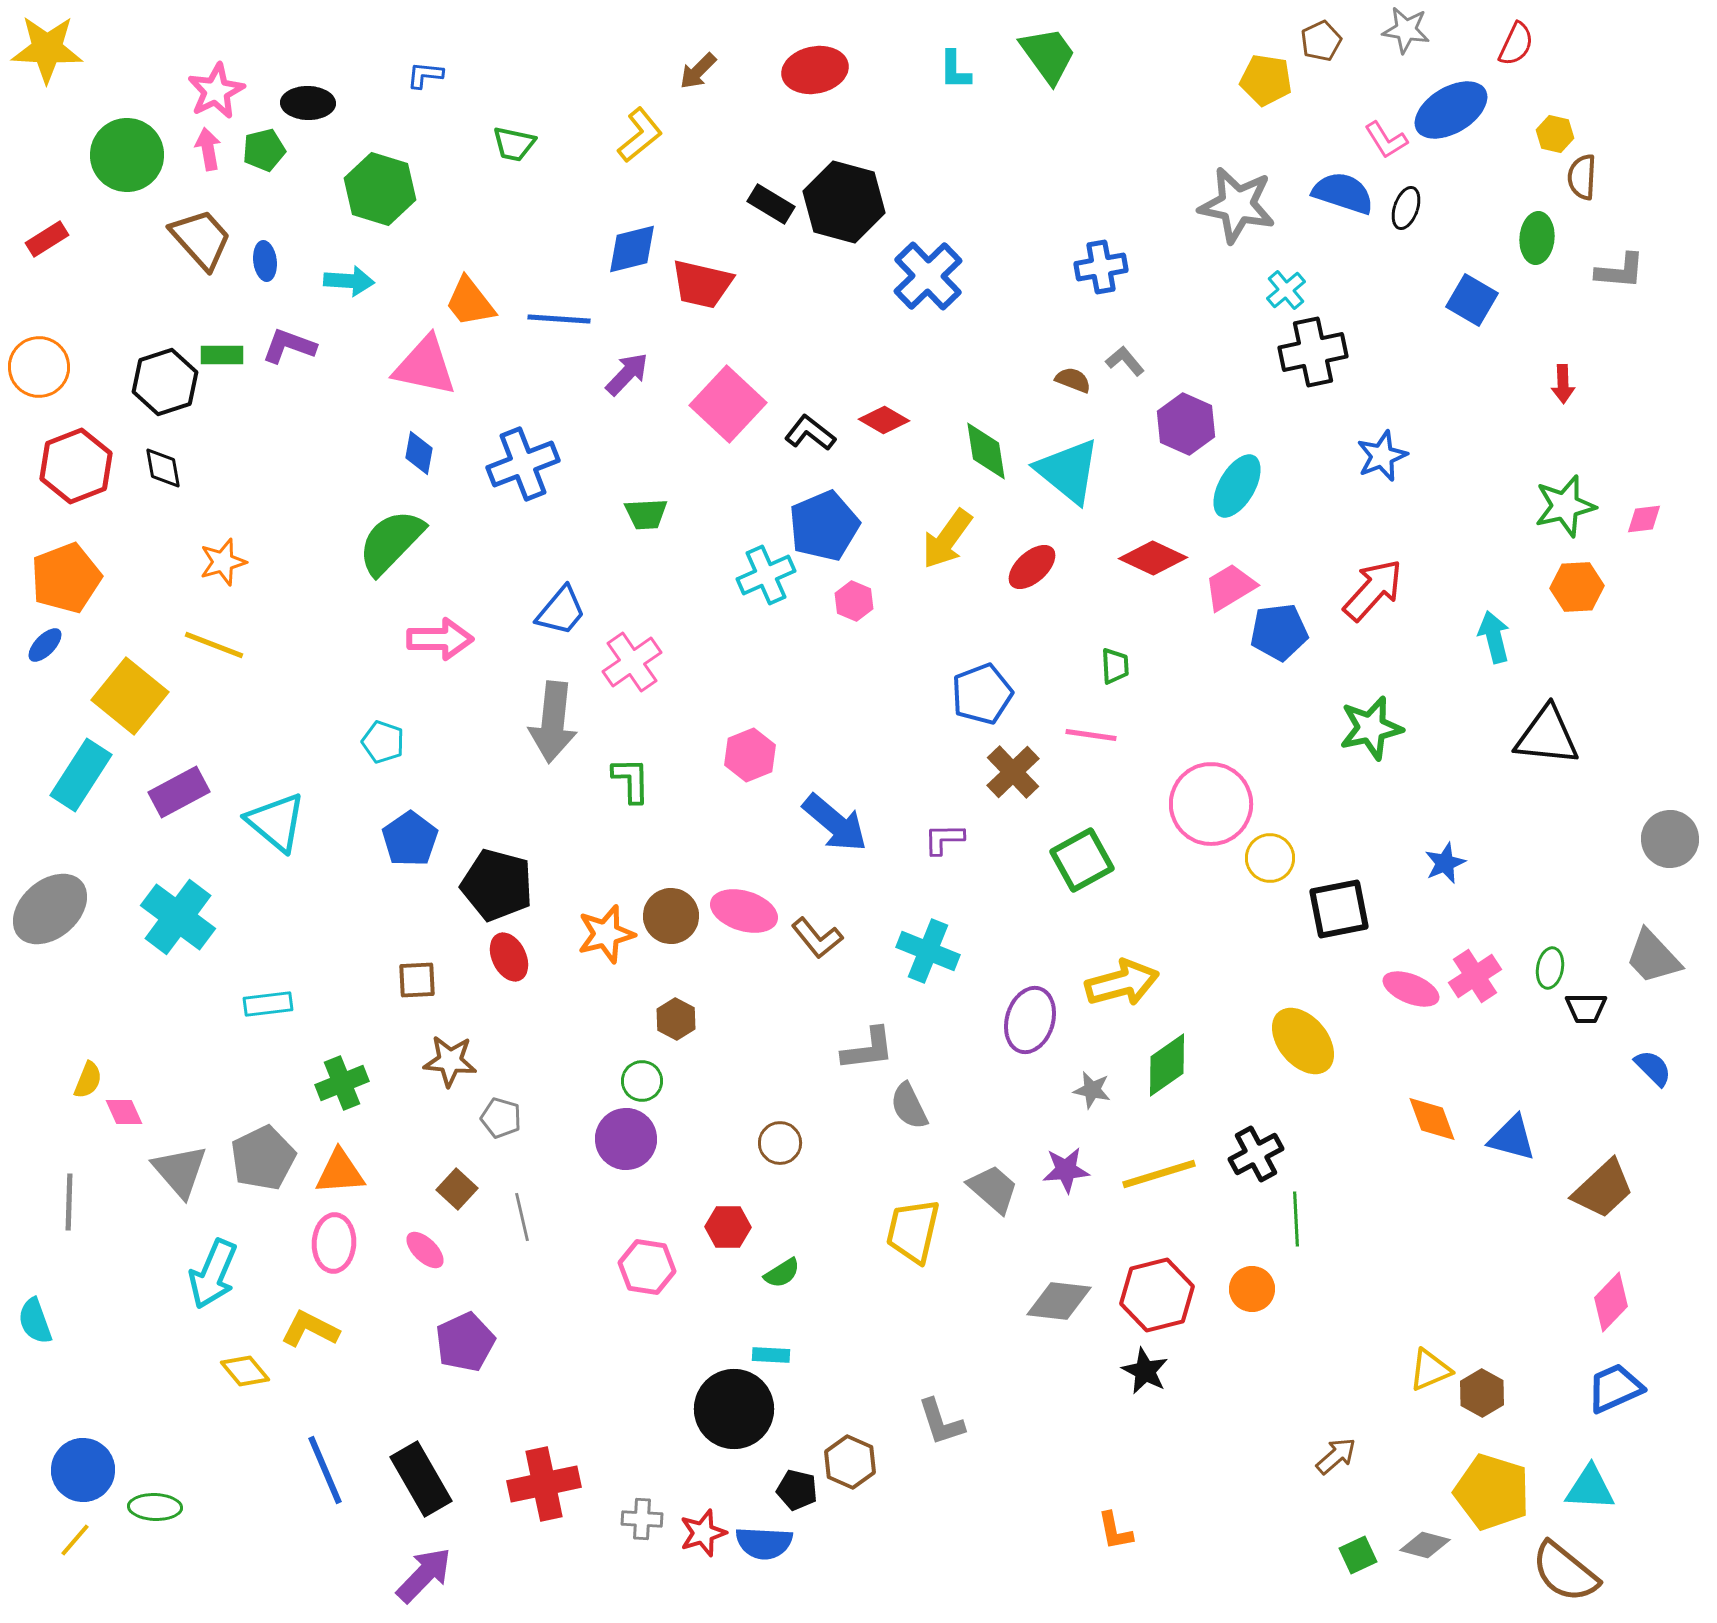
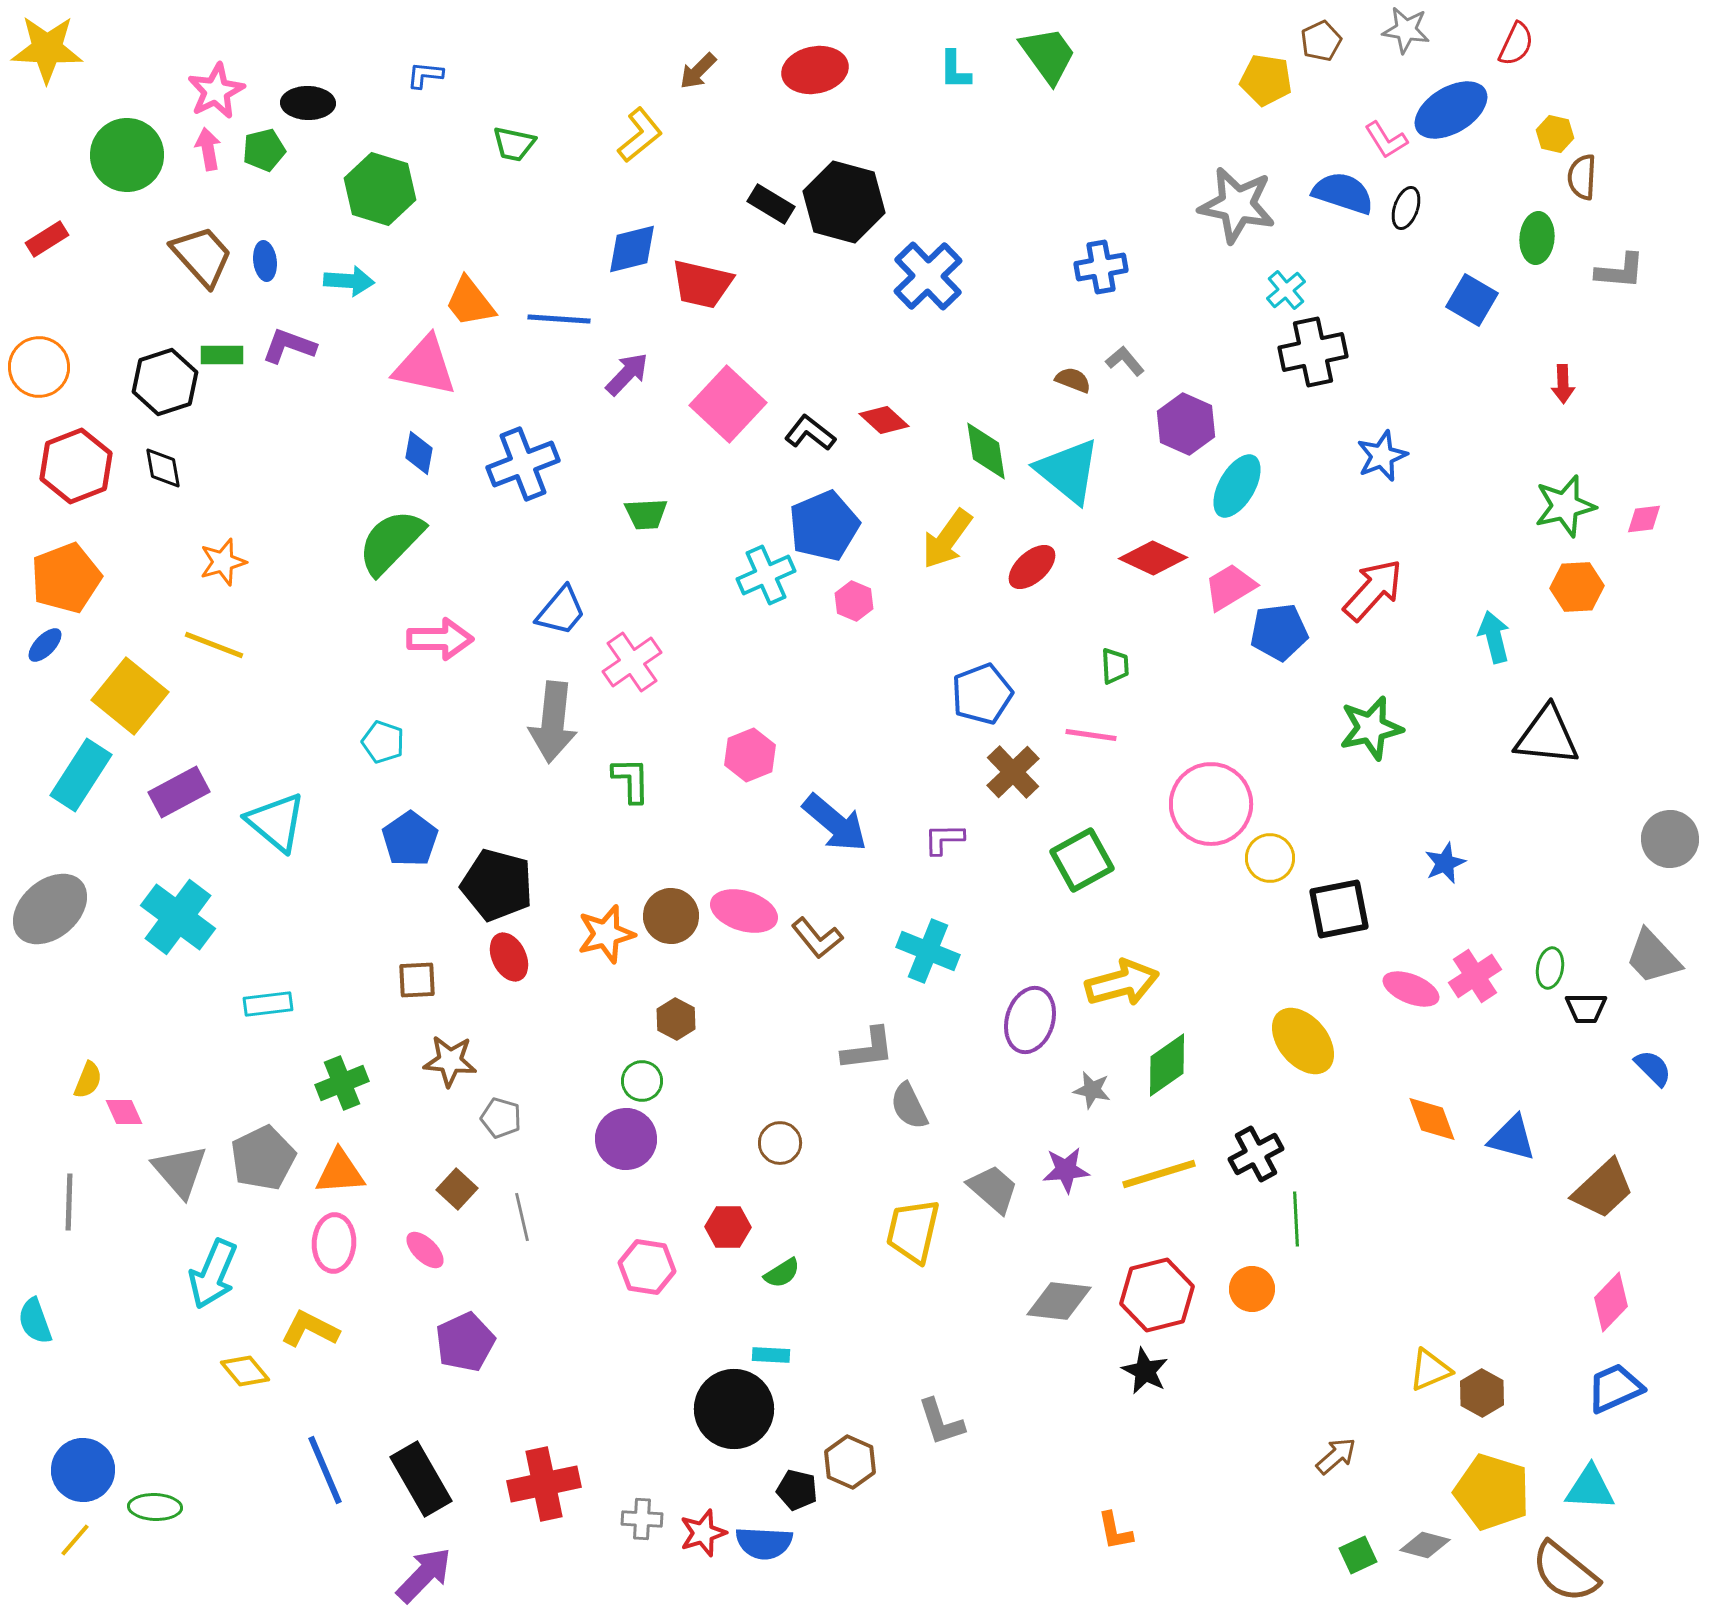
brown trapezoid at (201, 239): moved 1 px right, 17 px down
red diamond at (884, 420): rotated 12 degrees clockwise
